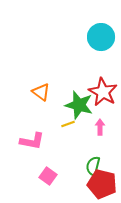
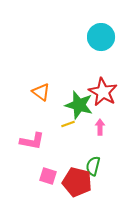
pink square: rotated 18 degrees counterclockwise
red pentagon: moved 25 px left, 2 px up
